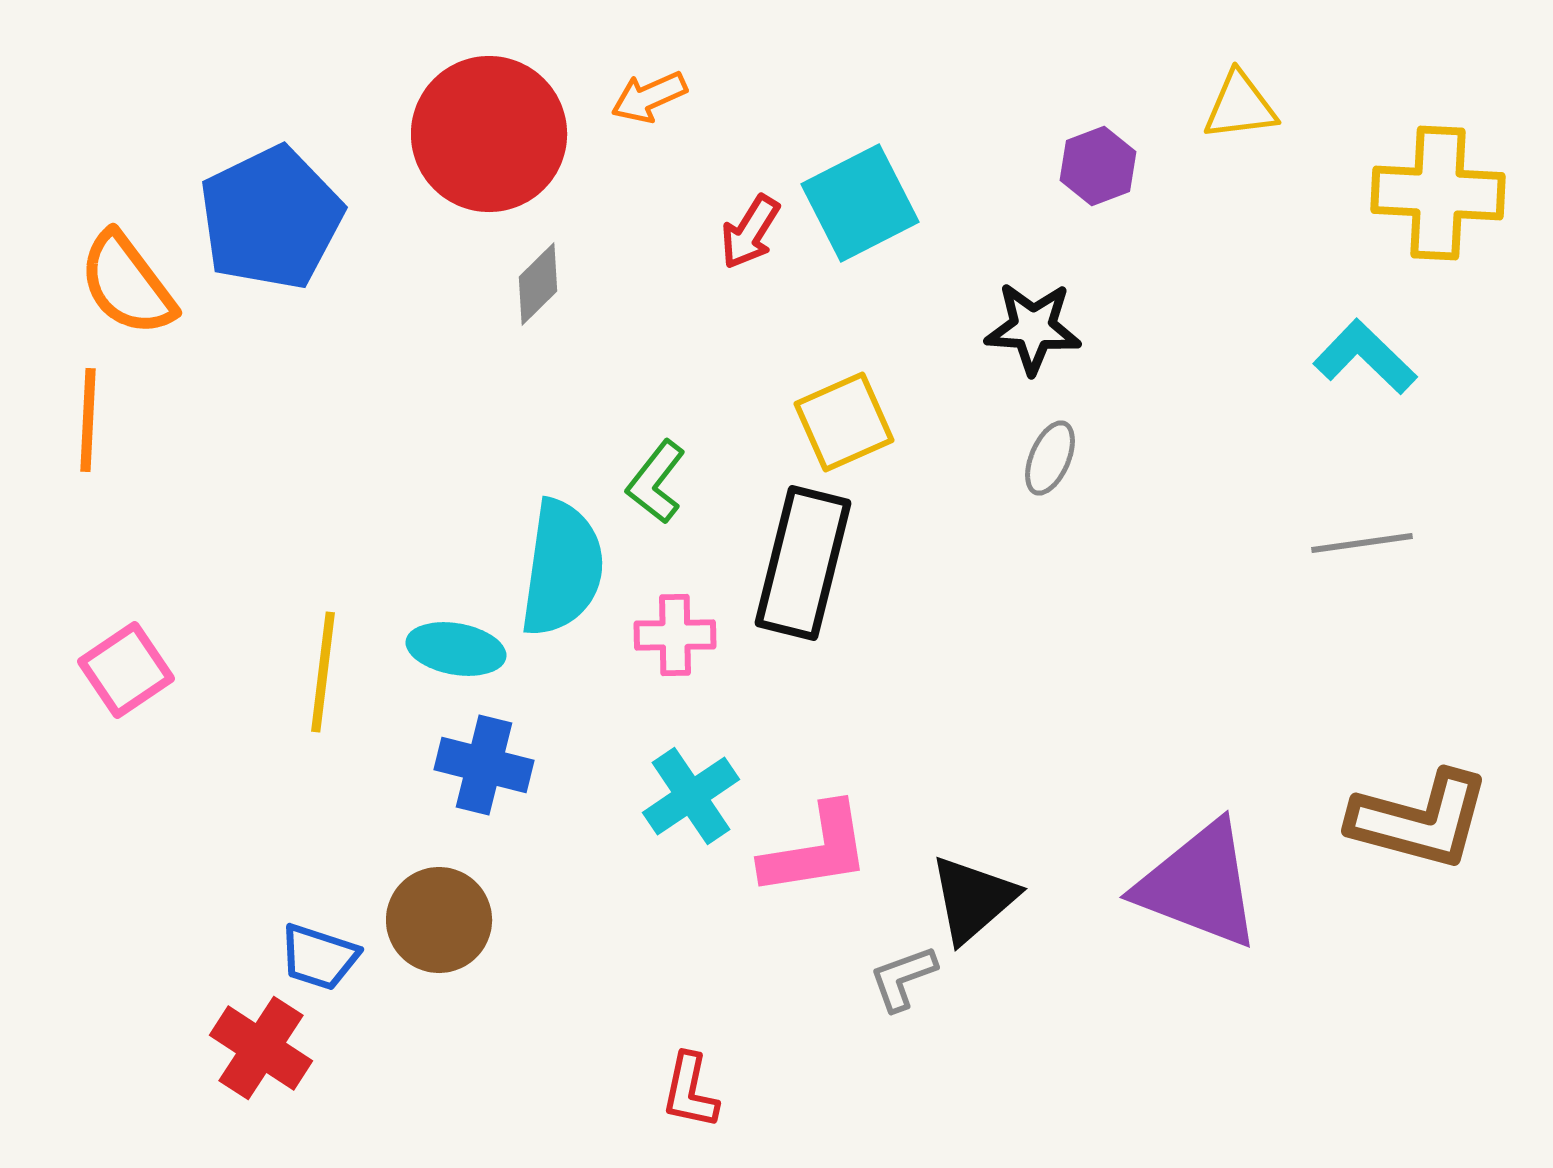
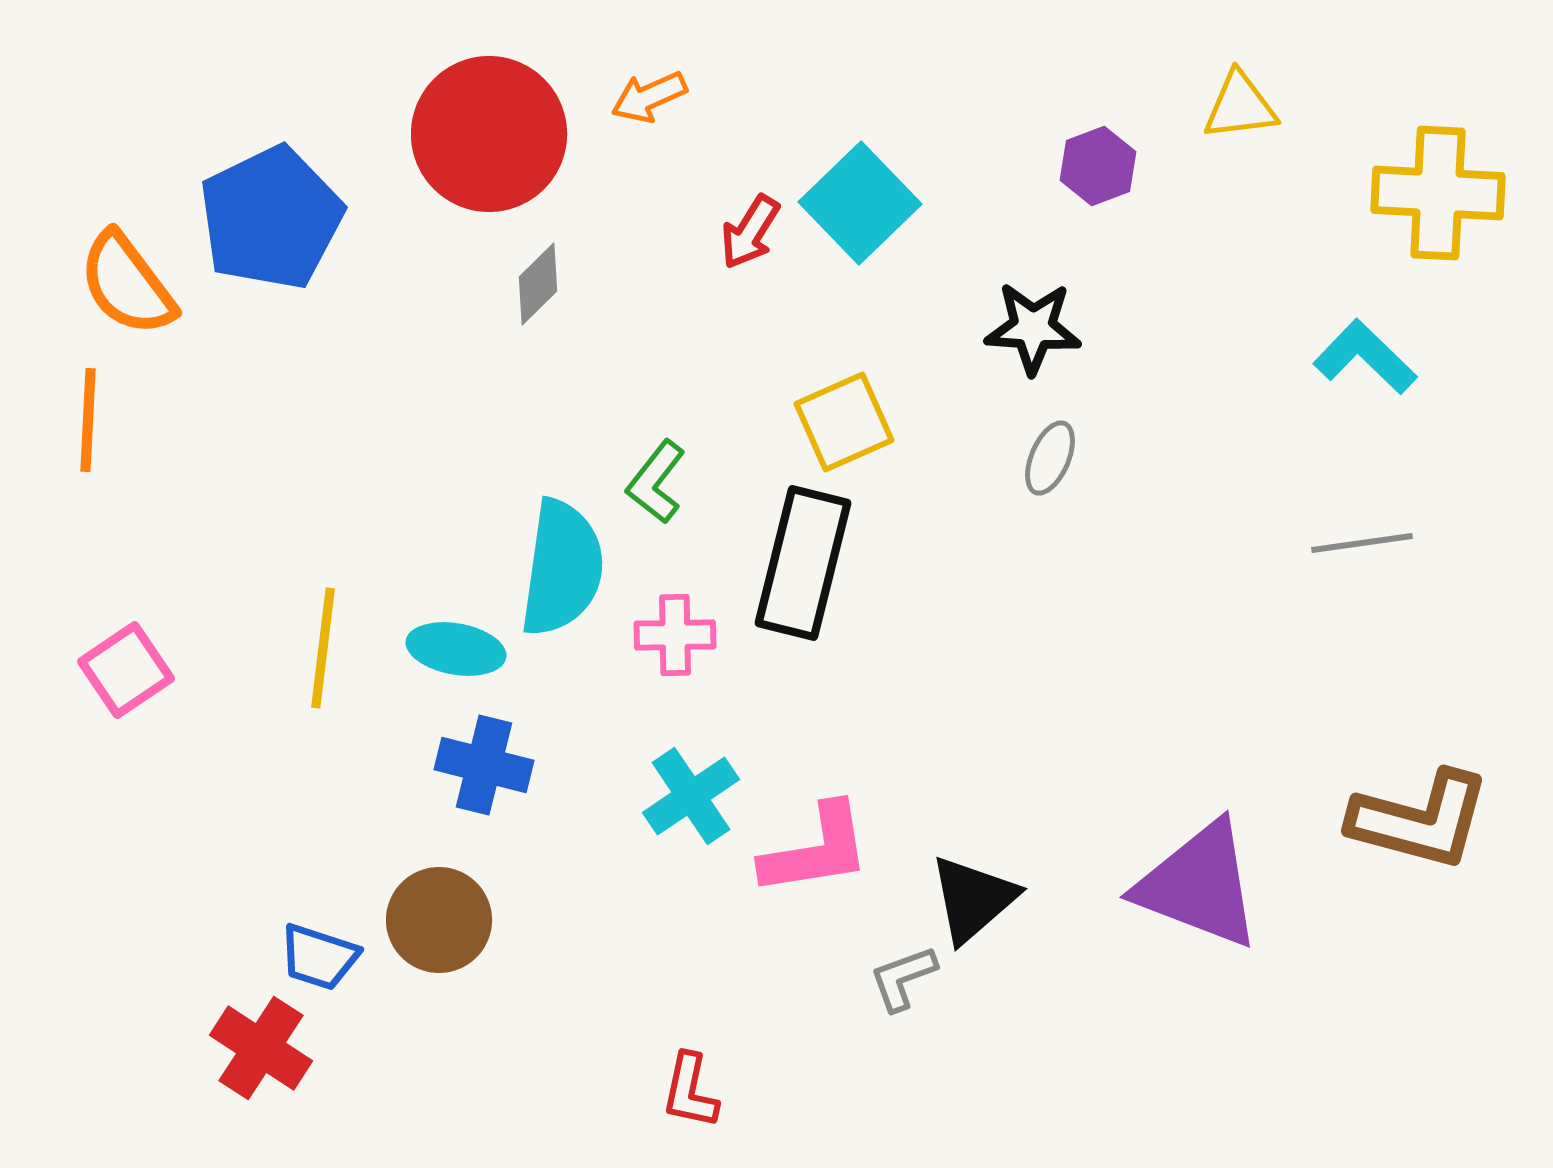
cyan square: rotated 17 degrees counterclockwise
yellow line: moved 24 px up
